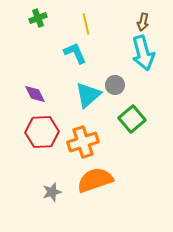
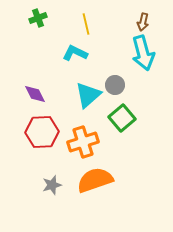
cyan L-shape: rotated 40 degrees counterclockwise
green square: moved 10 px left, 1 px up
gray star: moved 7 px up
